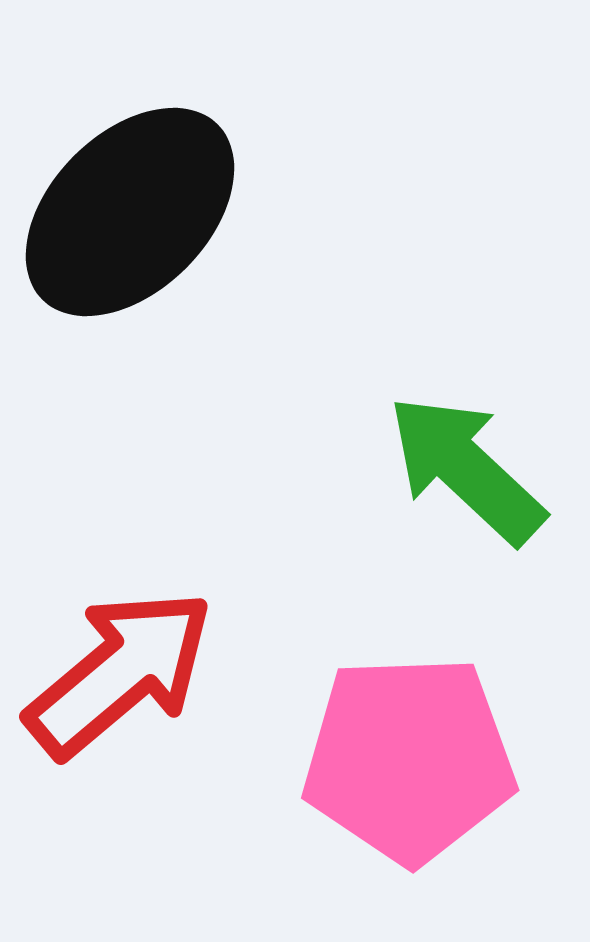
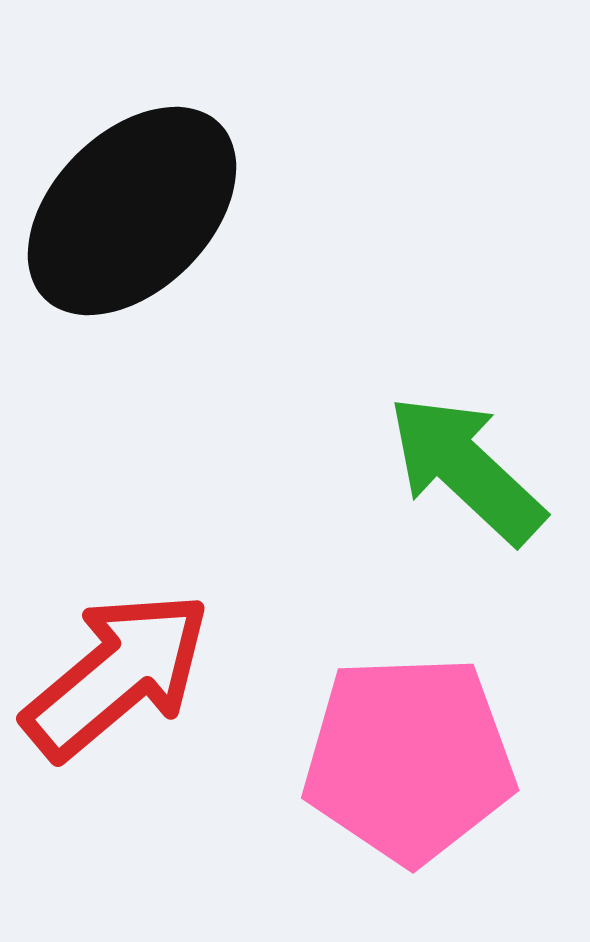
black ellipse: moved 2 px right, 1 px up
red arrow: moved 3 px left, 2 px down
